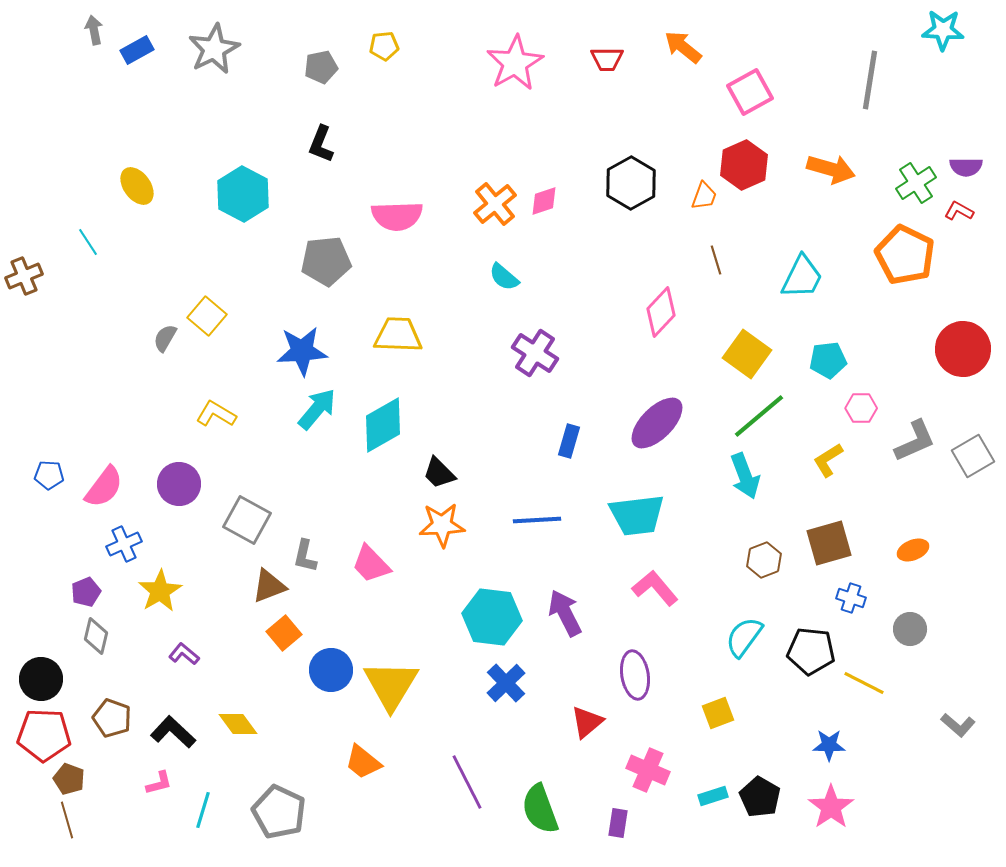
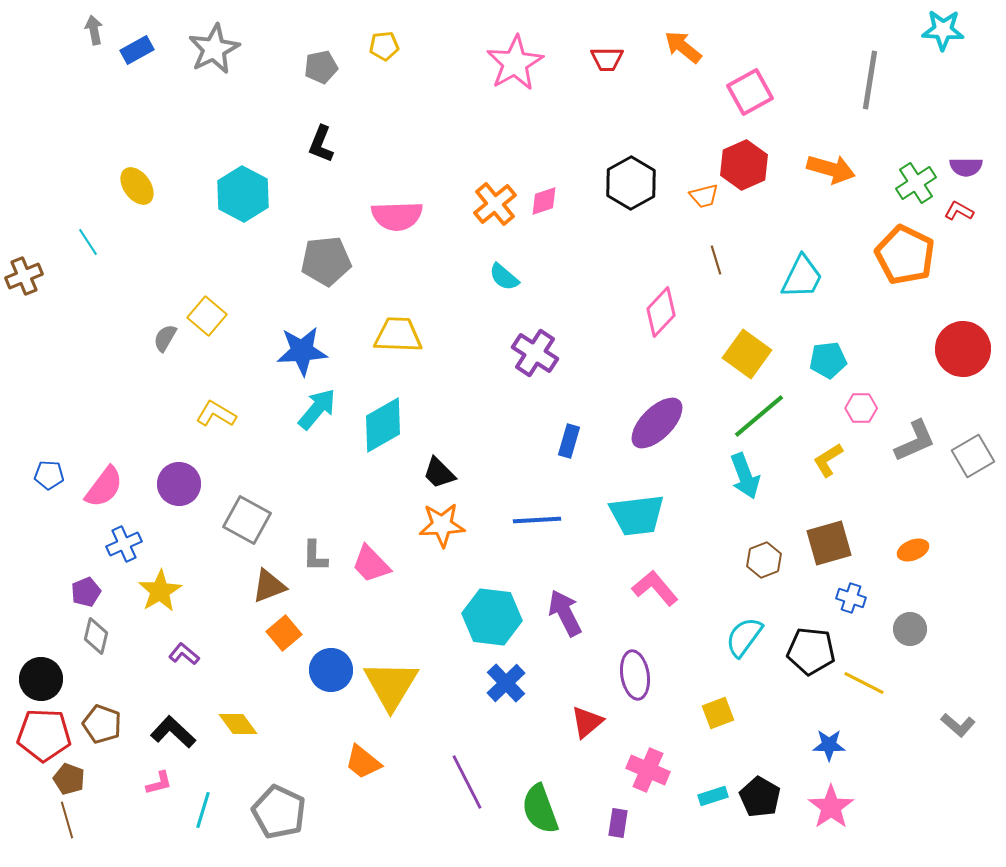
orange trapezoid at (704, 196): rotated 56 degrees clockwise
gray L-shape at (305, 556): moved 10 px right; rotated 12 degrees counterclockwise
brown pentagon at (112, 718): moved 10 px left, 6 px down
